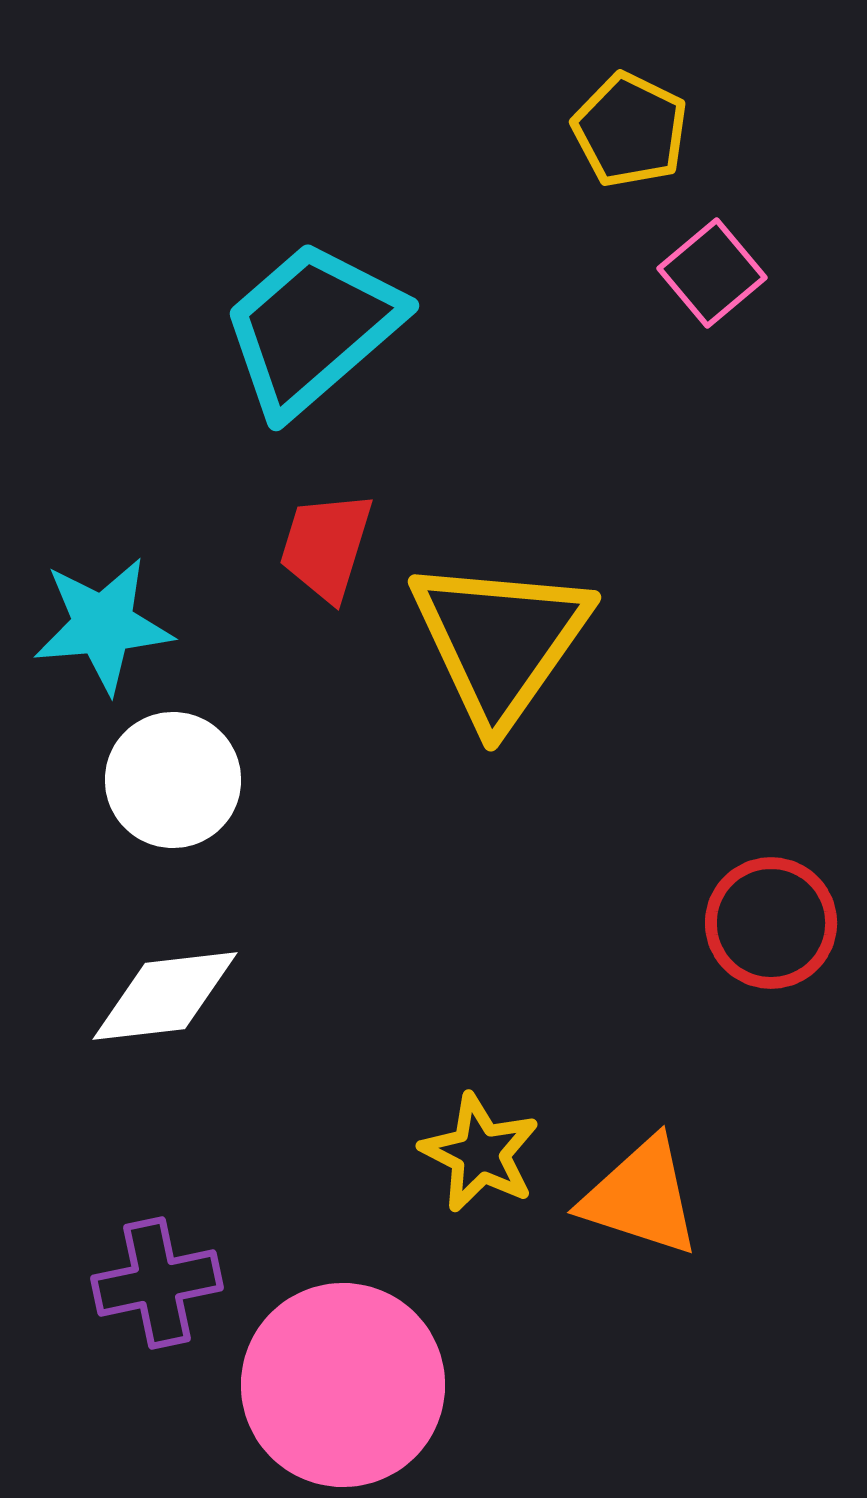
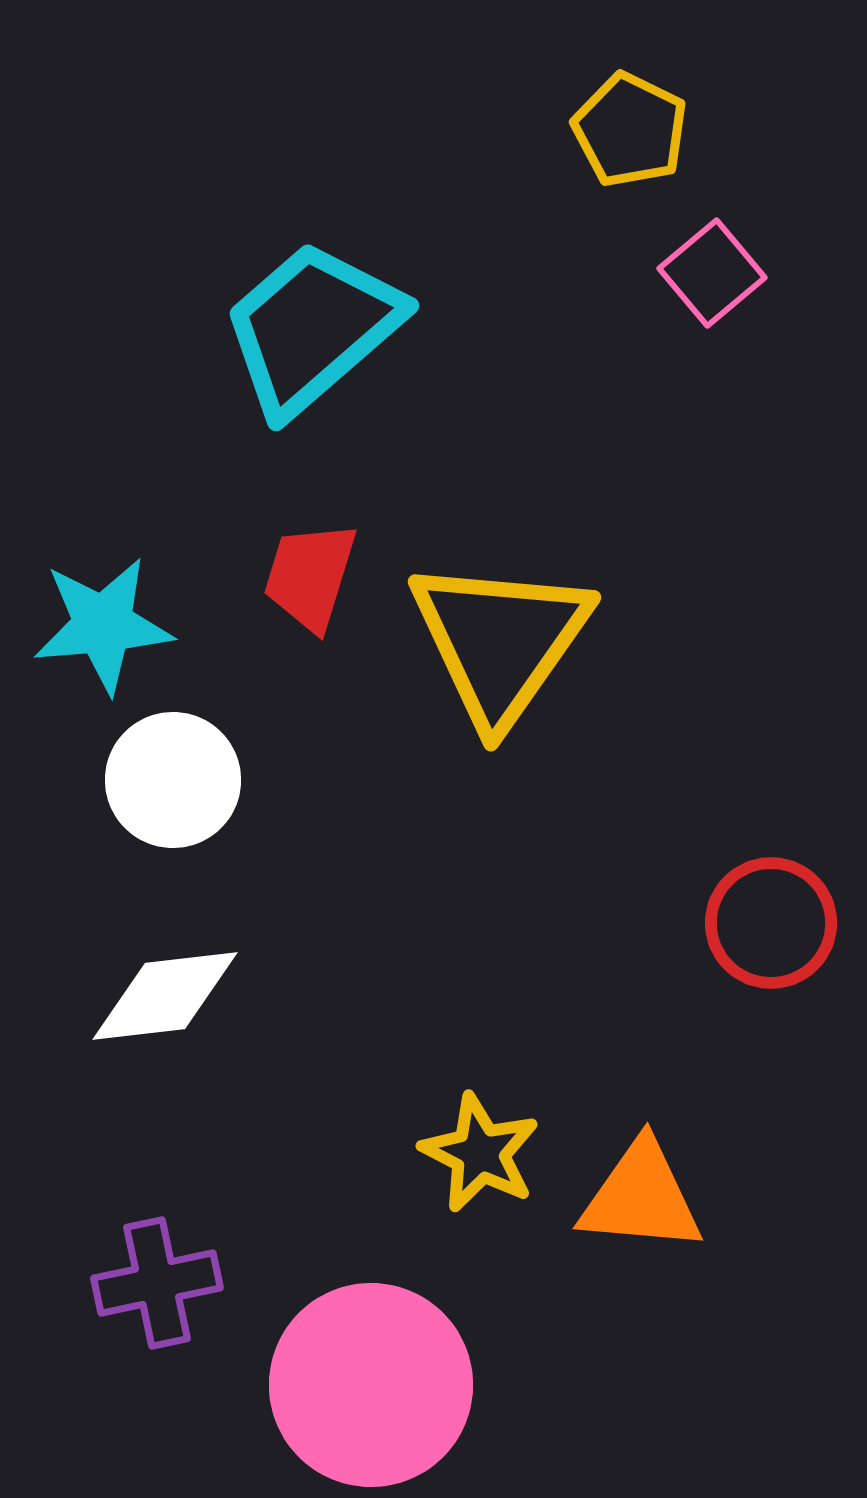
red trapezoid: moved 16 px left, 30 px down
orange triangle: rotated 13 degrees counterclockwise
pink circle: moved 28 px right
